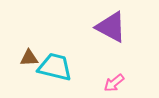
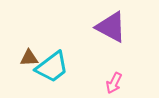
cyan trapezoid: moved 3 px left; rotated 129 degrees clockwise
pink arrow: rotated 25 degrees counterclockwise
